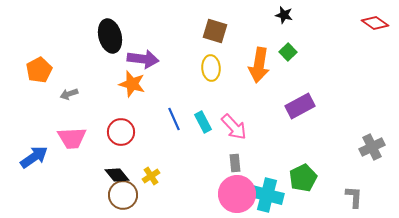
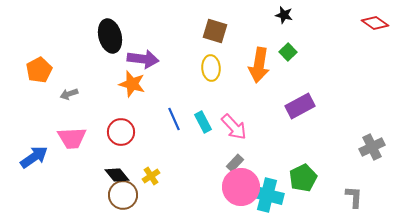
gray rectangle: rotated 48 degrees clockwise
pink circle: moved 4 px right, 7 px up
